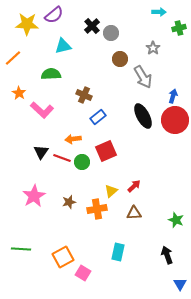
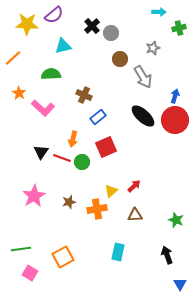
gray star: rotated 16 degrees clockwise
blue arrow: moved 2 px right
pink L-shape: moved 1 px right, 2 px up
black ellipse: rotated 20 degrees counterclockwise
orange arrow: rotated 70 degrees counterclockwise
red square: moved 4 px up
brown triangle: moved 1 px right, 2 px down
green line: rotated 12 degrees counterclockwise
pink square: moved 53 px left
